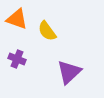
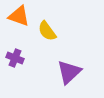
orange triangle: moved 2 px right, 3 px up
purple cross: moved 2 px left, 1 px up
